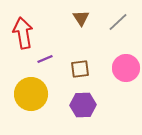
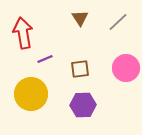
brown triangle: moved 1 px left
